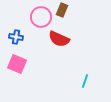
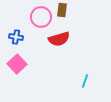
brown rectangle: rotated 16 degrees counterclockwise
red semicircle: rotated 40 degrees counterclockwise
pink square: rotated 24 degrees clockwise
